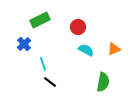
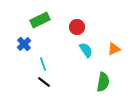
red circle: moved 1 px left
cyan semicircle: rotated 28 degrees clockwise
black line: moved 6 px left
